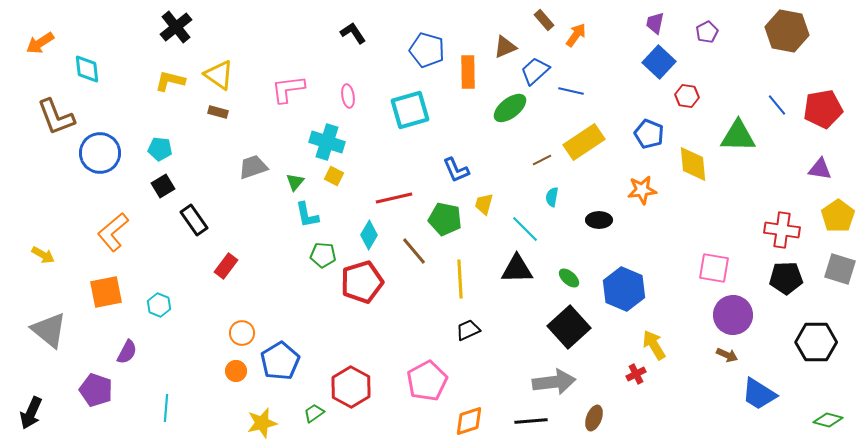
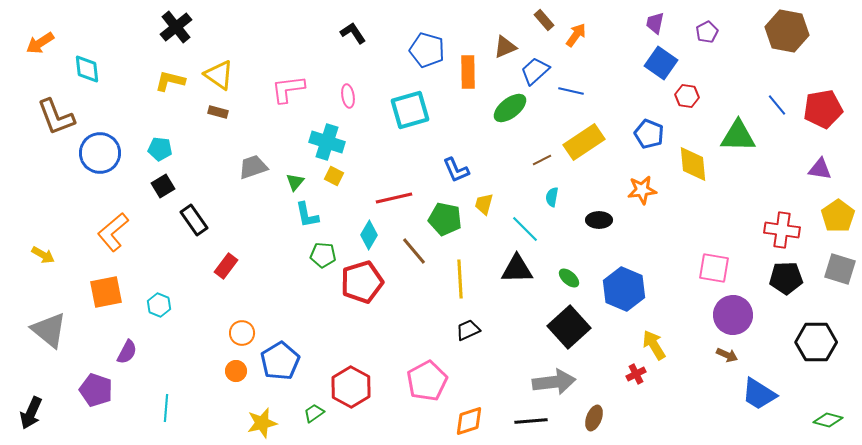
blue square at (659, 62): moved 2 px right, 1 px down; rotated 8 degrees counterclockwise
